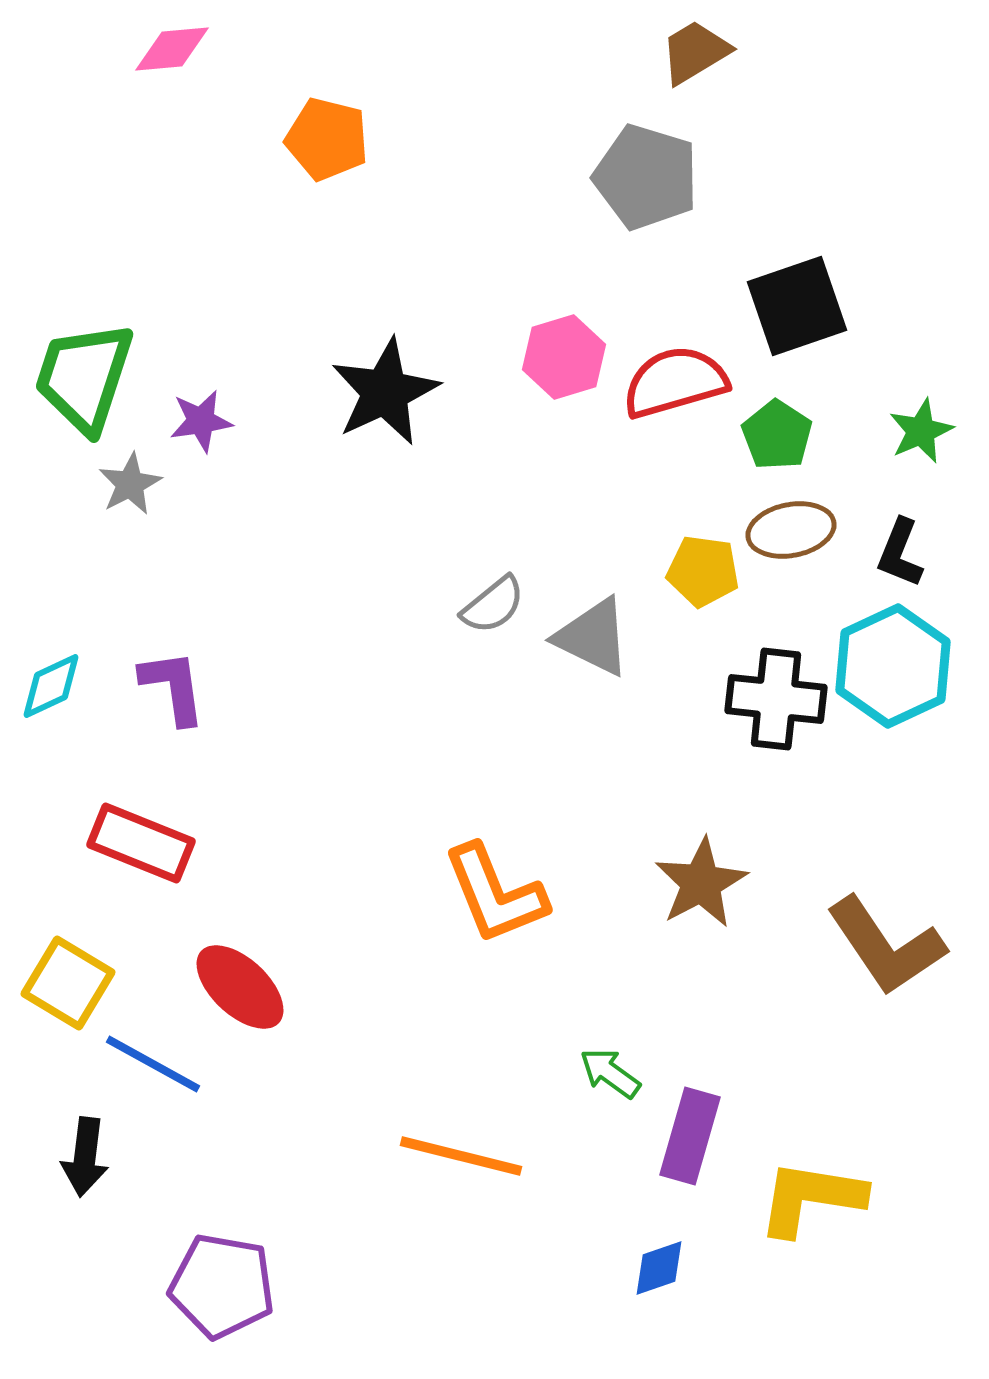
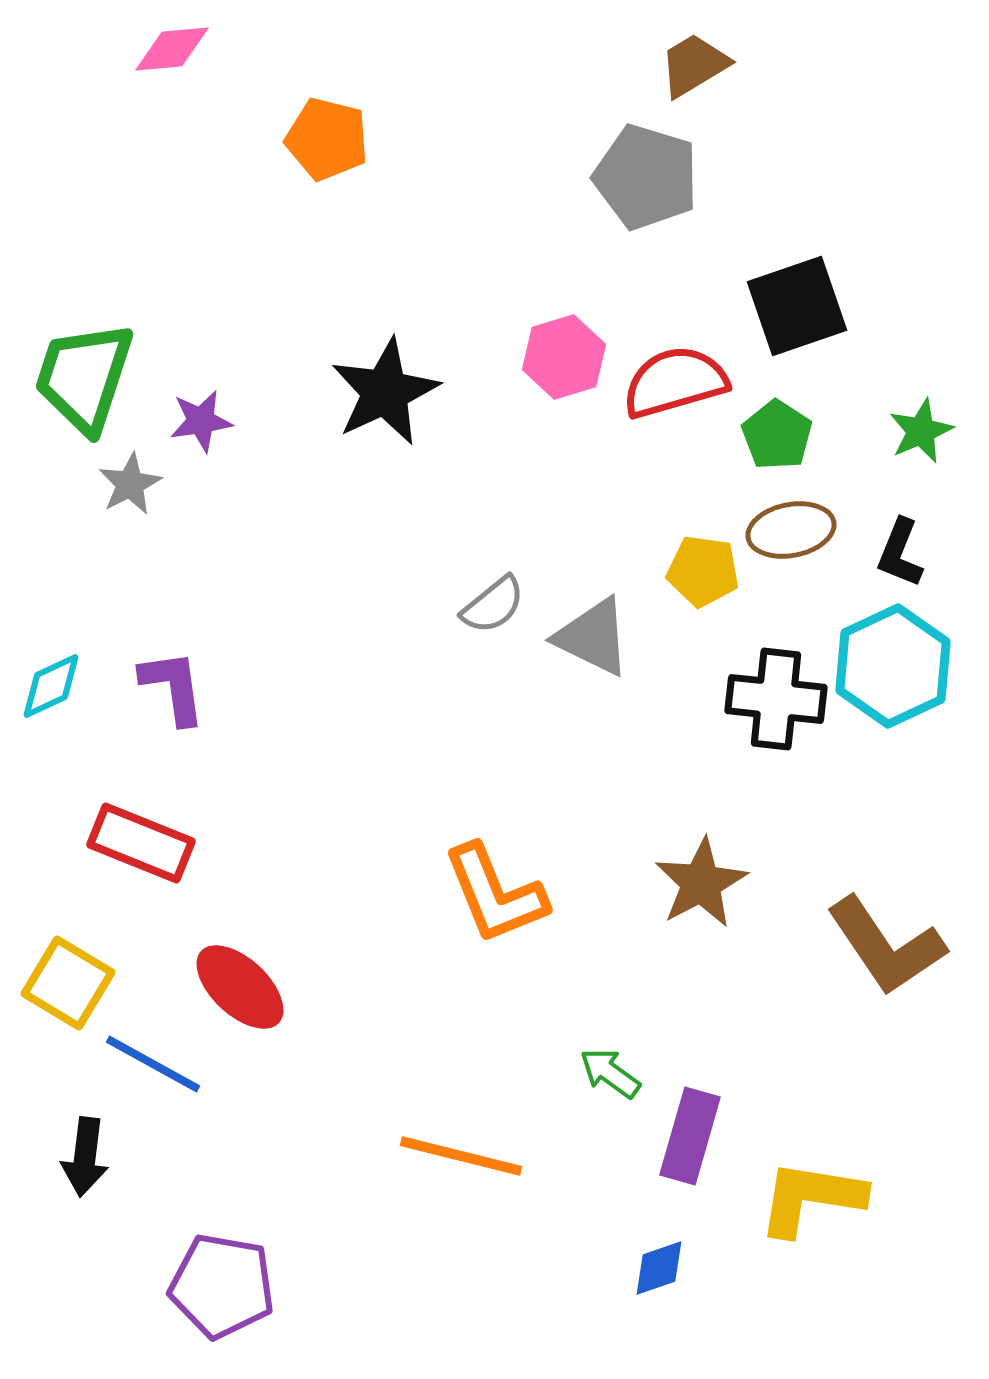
brown trapezoid: moved 1 px left, 13 px down
